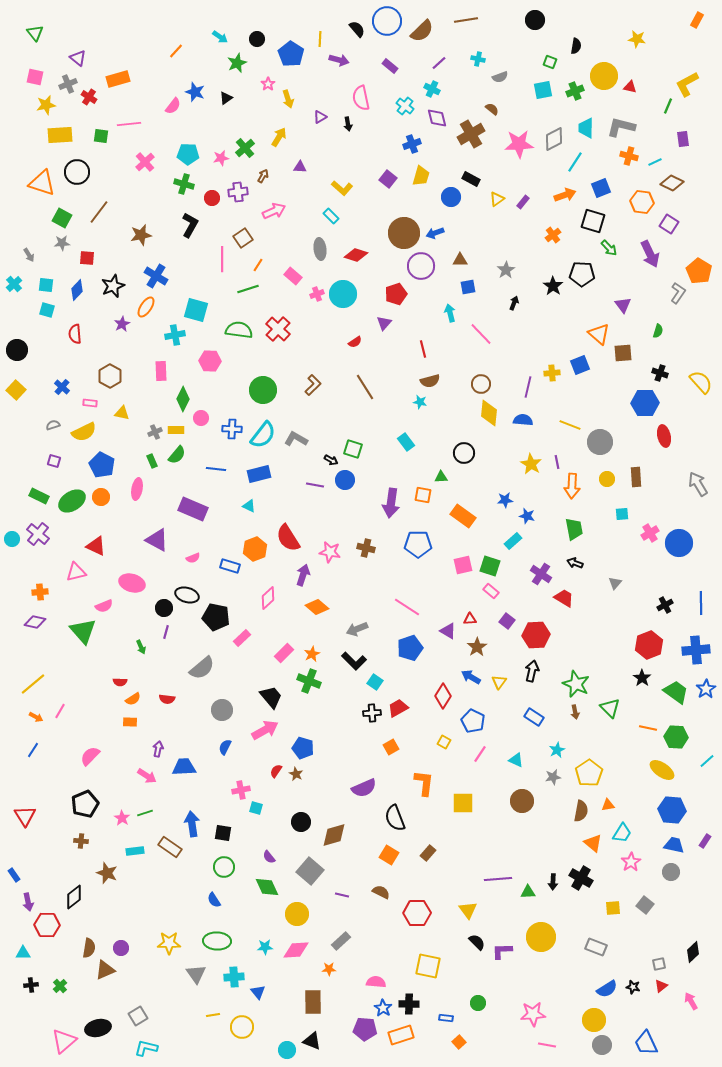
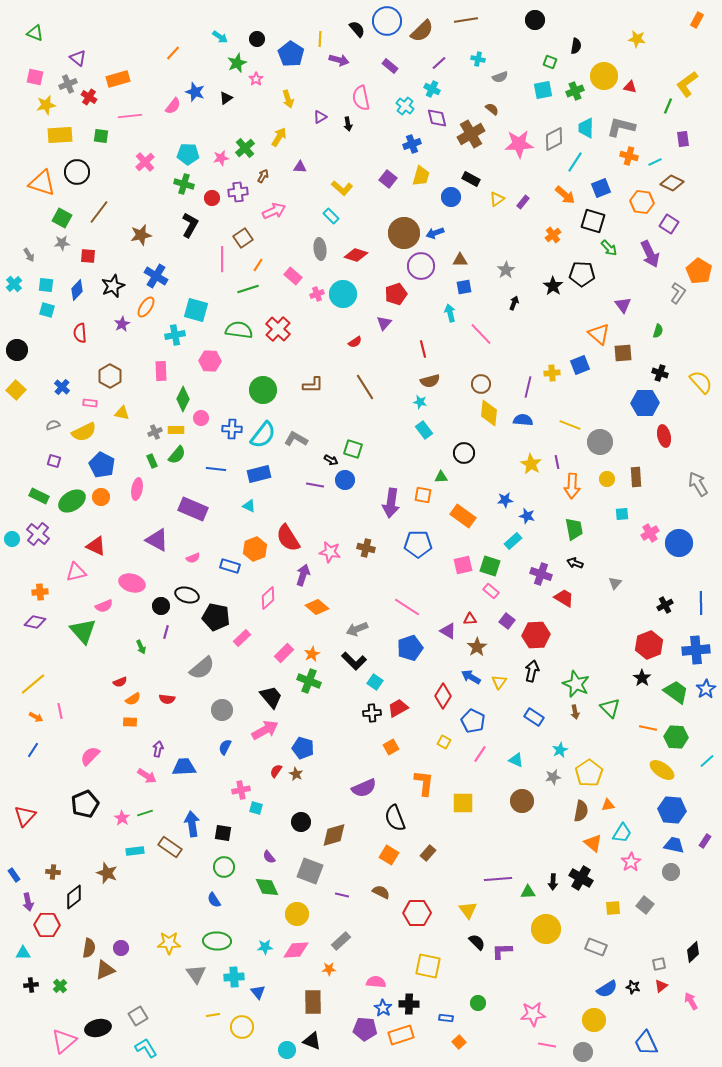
green triangle at (35, 33): rotated 30 degrees counterclockwise
orange line at (176, 51): moved 3 px left, 2 px down
pink star at (268, 84): moved 12 px left, 5 px up
yellow L-shape at (687, 84): rotated 8 degrees counterclockwise
pink line at (129, 124): moved 1 px right, 8 px up
orange arrow at (565, 195): rotated 60 degrees clockwise
red square at (87, 258): moved 1 px right, 2 px up
blue square at (468, 287): moved 4 px left
red semicircle at (75, 334): moved 5 px right, 1 px up
brown L-shape at (313, 385): rotated 45 degrees clockwise
cyan rectangle at (406, 442): moved 18 px right, 12 px up
purple cross at (541, 574): rotated 15 degrees counterclockwise
black circle at (164, 608): moved 3 px left, 2 px up
red semicircle at (120, 682): rotated 24 degrees counterclockwise
pink line at (60, 711): rotated 42 degrees counterclockwise
cyan star at (557, 750): moved 3 px right
red triangle at (25, 816): rotated 15 degrees clockwise
brown cross at (81, 841): moved 28 px left, 31 px down
gray square at (310, 871): rotated 20 degrees counterclockwise
yellow circle at (541, 937): moved 5 px right, 8 px up
gray circle at (602, 1045): moved 19 px left, 7 px down
cyan L-shape at (146, 1048): rotated 45 degrees clockwise
